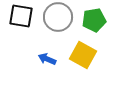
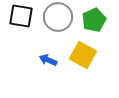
green pentagon: rotated 15 degrees counterclockwise
blue arrow: moved 1 px right, 1 px down
